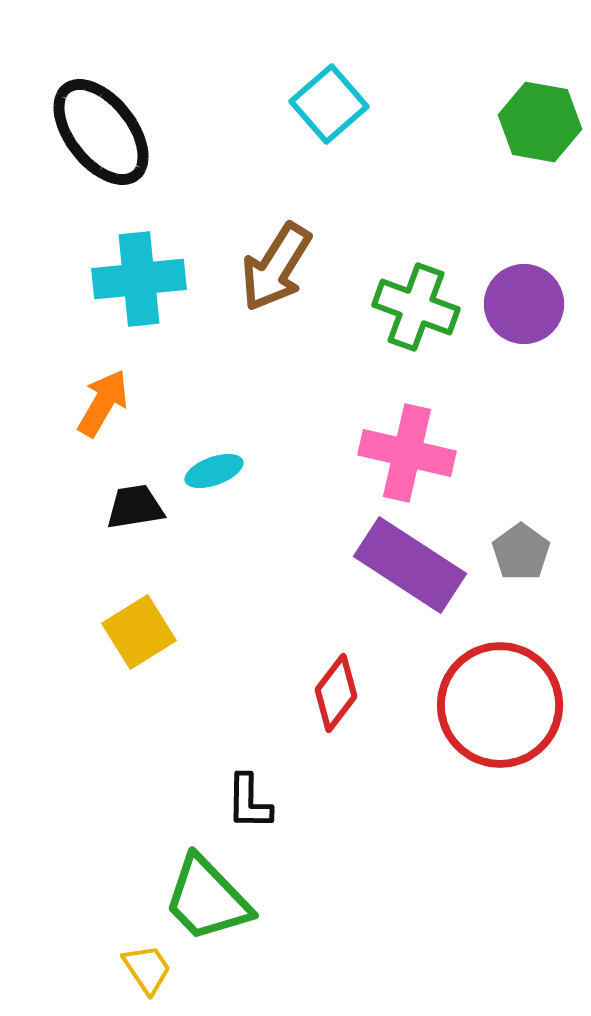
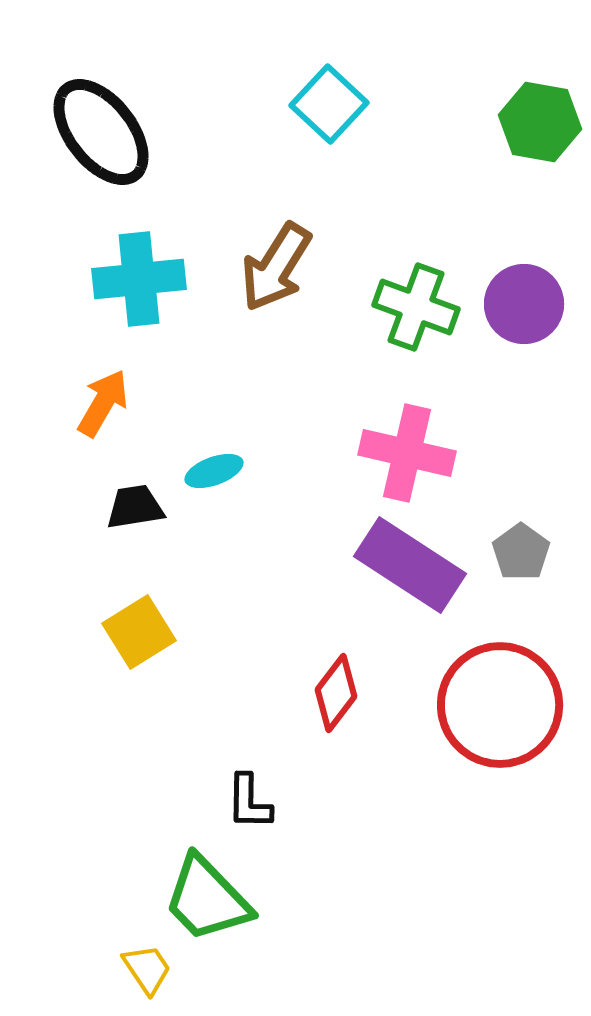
cyan square: rotated 6 degrees counterclockwise
